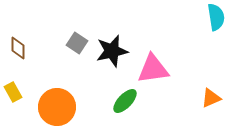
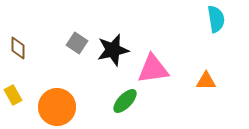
cyan semicircle: moved 2 px down
black star: moved 1 px right, 1 px up
yellow rectangle: moved 3 px down
orange triangle: moved 5 px left, 17 px up; rotated 25 degrees clockwise
